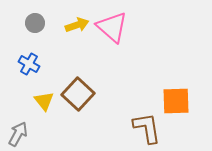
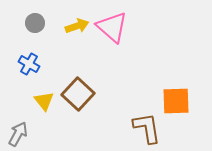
yellow arrow: moved 1 px down
